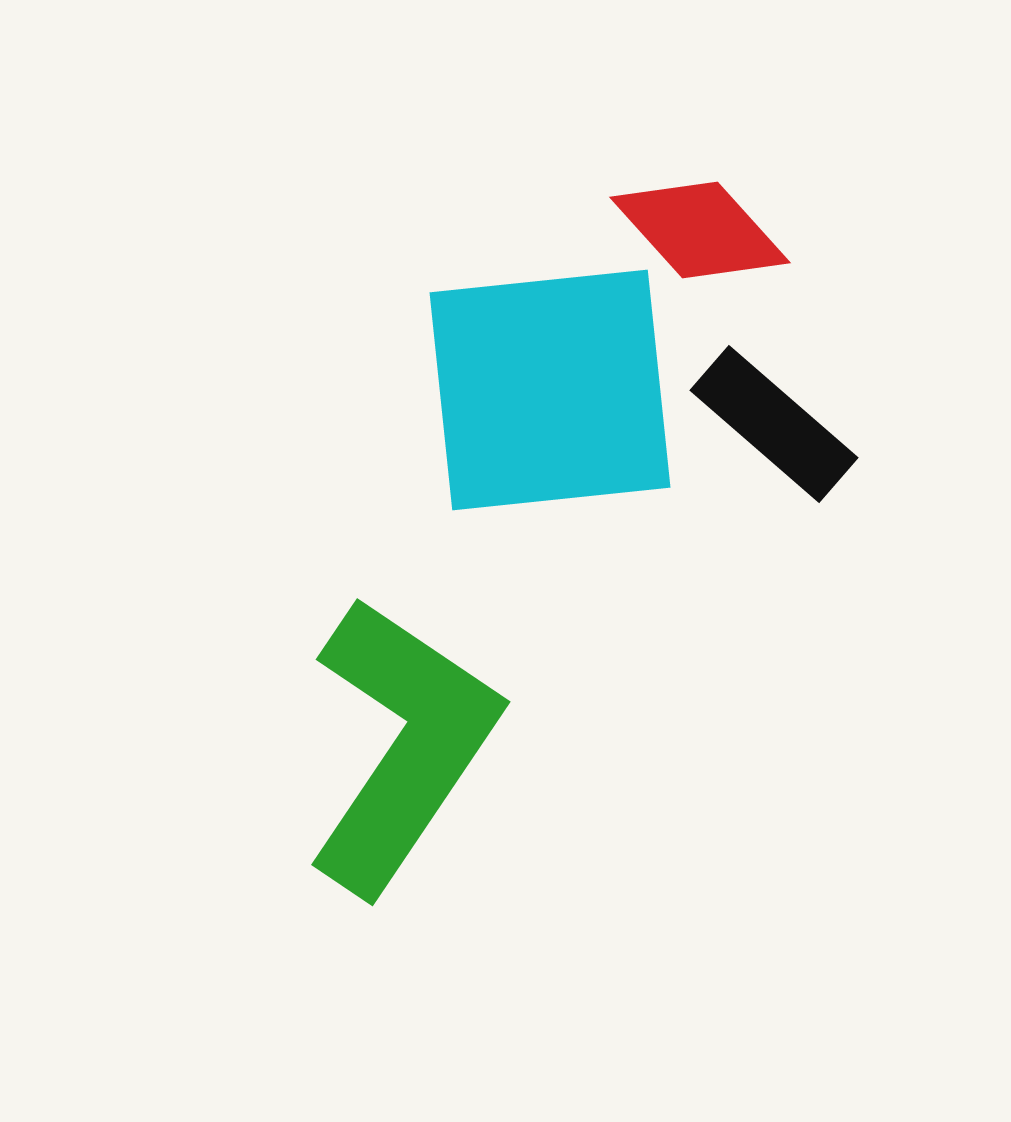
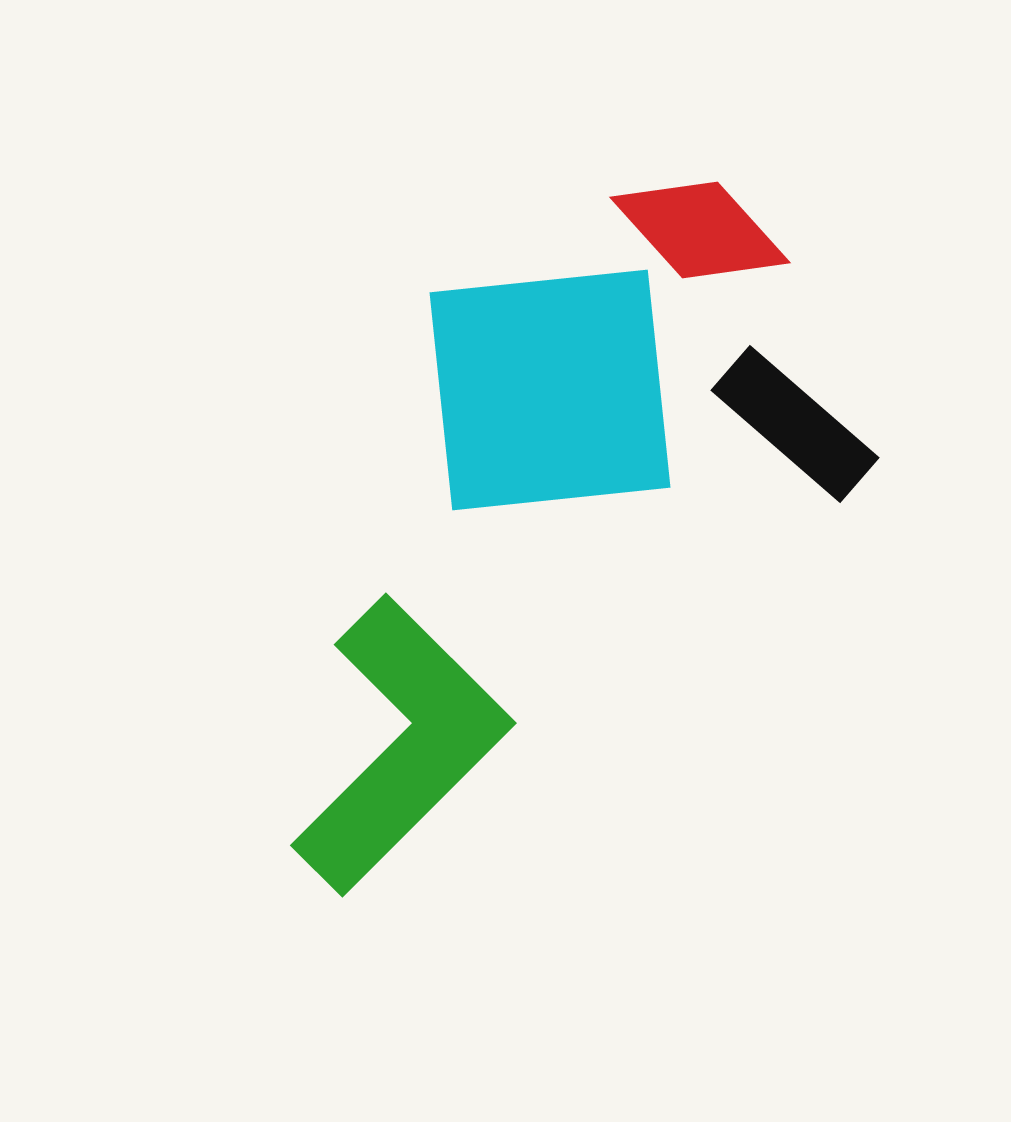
black rectangle: moved 21 px right
green L-shape: rotated 11 degrees clockwise
